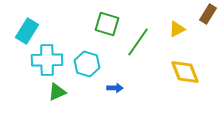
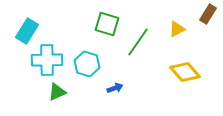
yellow diamond: rotated 20 degrees counterclockwise
blue arrow: rotated 21 degrees counterclockwise
